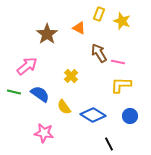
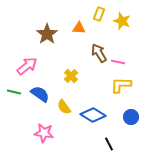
orange triangle: rotated 24 degrees counterclockwise
blue circle: moved 1 px right, 1 px down
